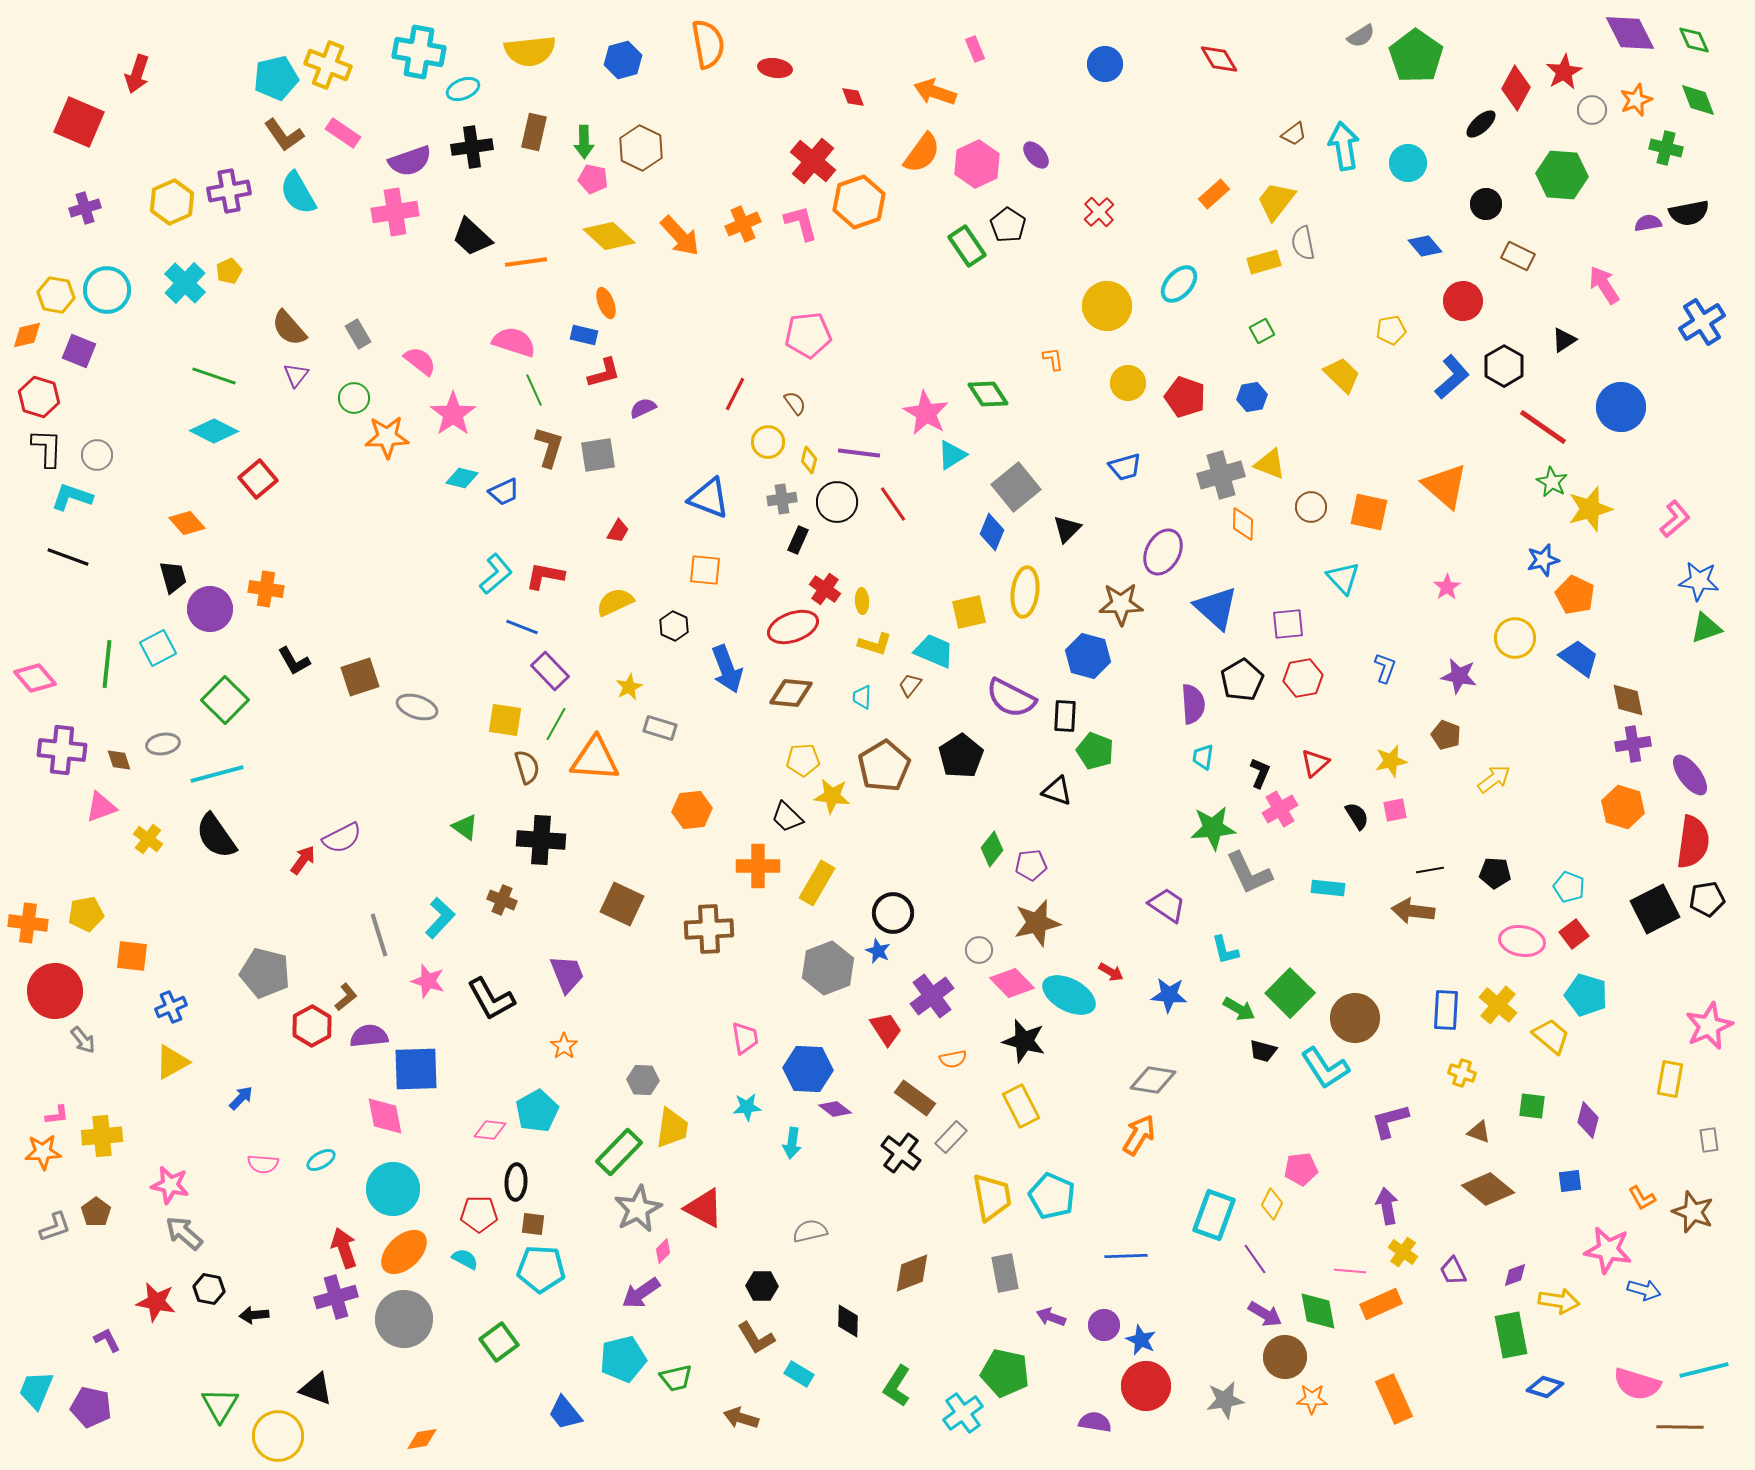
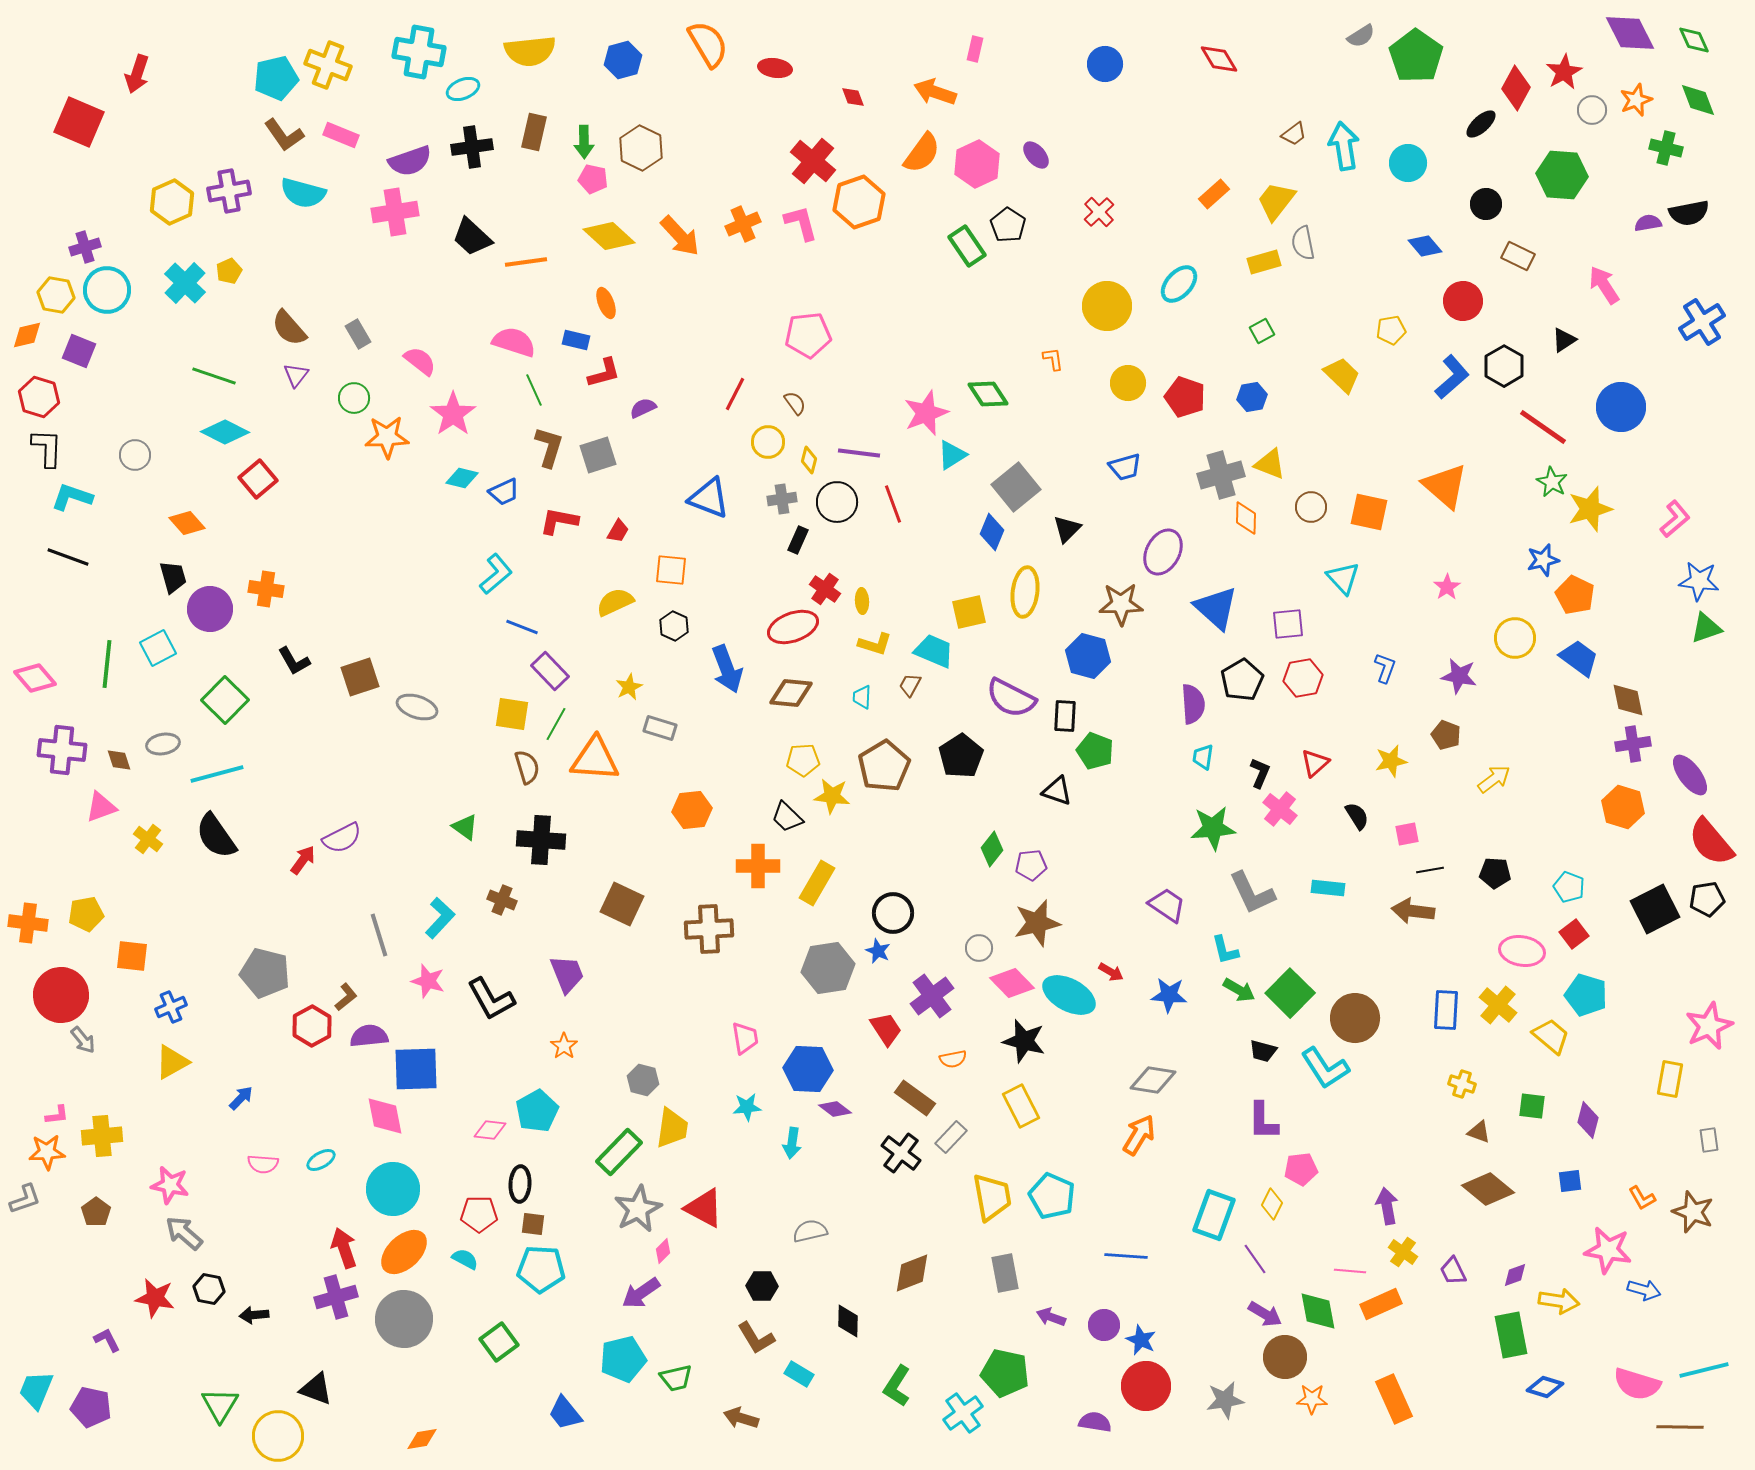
orange semicircle at (708, 44): rotated 21 degrees counterclockwise
pink rectangle at (975, 49): rotated 35 degrees clockwise
pink rectangle at (343, 133): moved 2 px left, 2 px down; rotated 12 degrees counterclockwise
cyan semicircle at (298, 193): moved 5 px right; rotated 45 degrees counterclockwise
purple cross at (85, 208): moved 39 px down
blue rectangle at (584, 335): moved 8 px left, 5 px down
pink star at (926, 413): rotated 21 degrees clockwise
cyan diamond at (214, 431): moved 11 px right, 1 px down
gray circle at (97, 455): moved 38 px right
gray square at (598, 455): rotated 9 degrees counterclockwise
red line at (893, 504): rotated 15 degrees clockwise
orange diamond at (1243, 524): moved 3 px right, 6 px up
orange square at (705, 570): moved 34 px left
red L-shape at (545, 576): moved 14 px right, 55 px up
brown trapezoid at (910, 685): rotated 10 degrees counterclockwise
yellow square at (505, 720): moved 7 px right, 6 px up
pink cross at (1280, 809): rotated 20 degrees counterclockwise
pink square at (1395, 810): moved 12 px right, 24 px down
red semicircle at (1693, 842): moved 18 px right; rotated 132 degrees clockwise
gray L-shape at (1249, 873): moved 3 px right, 20 px down
pink ellipse at (1522, 941): moved 10 px down
gray circle at (979, 950): moved 2 px up
gray hexagon at (828, 968): rotated 12 degrees clockwise
red circle at (55, 991): moved 6 px right, 4 px down
green arrow at (1239, 1009): moved 19 px up
yellow cross at (1462, 1073): moved 11 px down
gray hexagon at (643, 1080): rotated 12 degrees clockwise
purple L-shape at (1390, 1121): moved 127 px left; rotated 75 degrees counterclockwise
orange star at (43, 1152): moved 4 px right
black ellipse at (516, 1182): moved 4 px right, 2 px down
gray L-shape at (55, 1227): moved 30 px left, 28 px up
blue line at (1126, 1256): rotated 6 degrees clockwise
red star at (156, 1302): moved 1 px left, 4 px up
